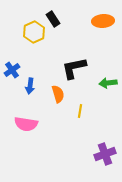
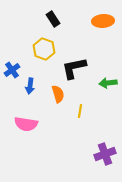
yellow hexagon: moved 10 px right, 17 px down; rotated 15 degrees counterclockwise
